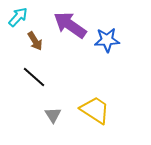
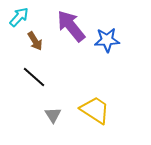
cyan arrow: moved 1 px right
purple arrow: moved 1 px right, 1 px down; rotated 16 degrees clockwise
